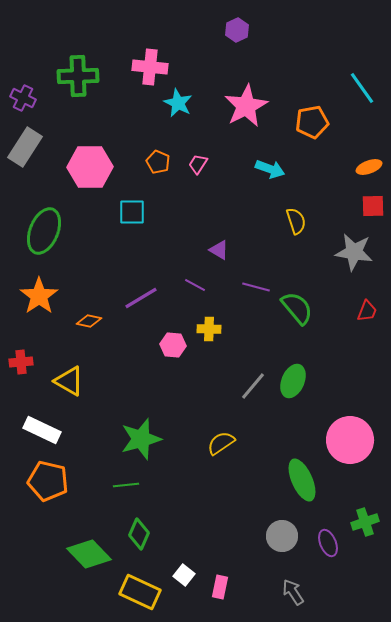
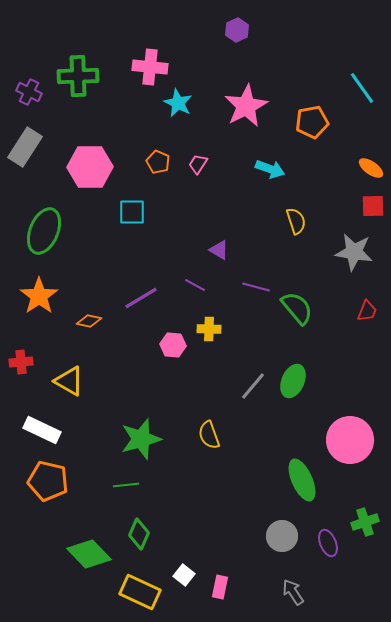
purple cross at (23, 98): moved 6 px right, 6 px up
orange ellipse at (369, 167): moved 2 px right, 1 px down; rotated 55 degrees clockwise
yellow semicircle at (221, 443): moved 12 px left, 8 px up; rotated 76 degrees counterclockwise
